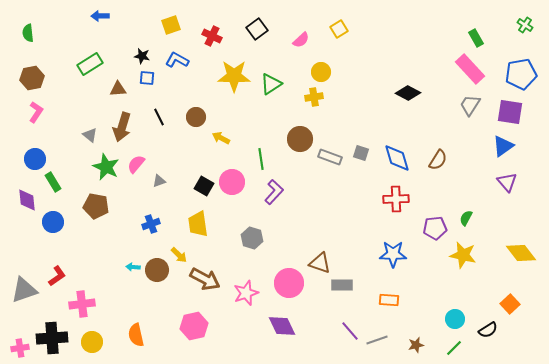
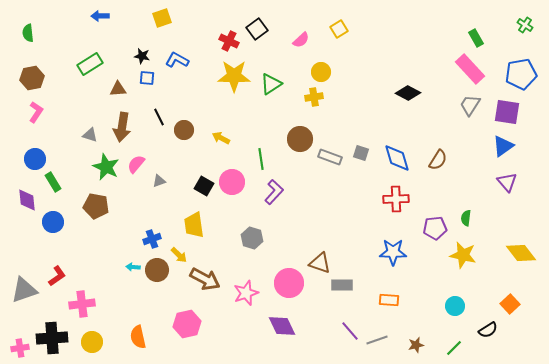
yellow square at (171, 25): moved 9 px left, 7 px up
red cross at (212, 36): moved 17 px right, 5 px down
purple square at (510, 112): moved 3 px left
brown circle at (196, 117): moved 12 px left, 13 px down
brown arrow at (122, 127): rotated 8 degrees counterclockwise
gray triangle at (90, 135): rotated 21 degrees counterclockwise
green semicircle at (466, 218): rotated 21 degrees counterclockwise
blue cross at (151, 224): moved 1 px right, 15 px down
yellow trapezoid at (198, 224): moved 4 px left, 1 px down
blue star at (393, 254): moved 2 px up
cyan circle at (455, 319): moved 13 px up
pink hexagon at (194, 326): moved 7 px left, 2 px up
orange semicircle at (136, 335): moved 2 px right, 2 px down
